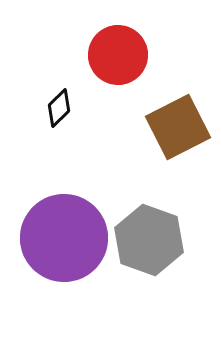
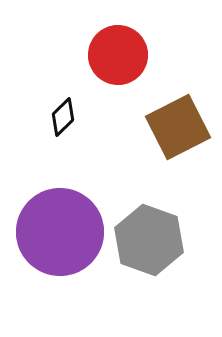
black diamond: moved 4 px right, 9 px down
purple circle: moved 4 px left, 6 px up
